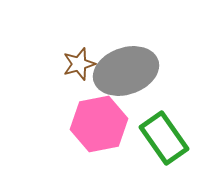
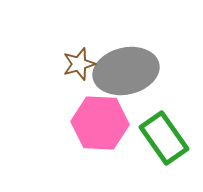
gray ellipse: rotated 6 degrees clockwise
pink hexagon: moved 1 px right, 1 px up; rotated 14 degrees clockwise
